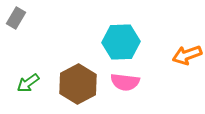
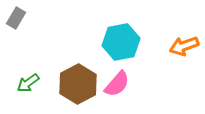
cyan hexagon: rotated 9 degrees counterclockwise
orange arrow: moved 3 px left, 9 px up
pink semicircle: moved 8 px left, 2 px down; rotated 56 degrees counterclockwise
